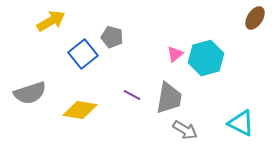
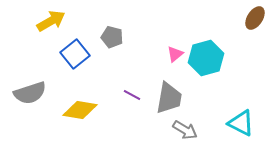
blue square: moved 8 px left
